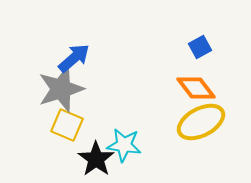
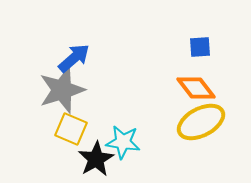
blue square: rotated 25 degrees clockwise
gray star: moved 1 px right, 1 px down
yellow square: moved 4 px right, 4 px down
cyan star: moved 1 px left, 3 px up
black star: rotated 6 degrees clockwise
